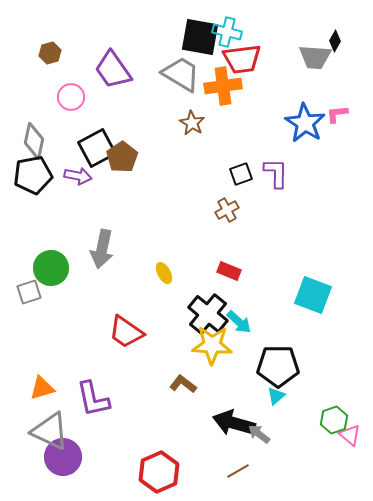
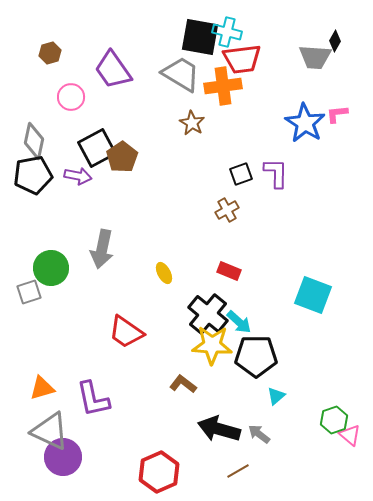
black pentagon at (278, 366): moved 22 px left, 10 px up
black arrow at (234, 423): moved 15 px left, 6 px down
